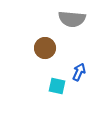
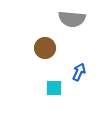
cyan square: moved 3 px left, 2 px down; rotated 12 degrees counterclockwise
